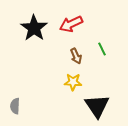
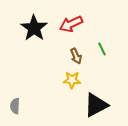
yellow star: moved 1 px left, 2 px up
black triangle: moved 1 px left, 1 px up; rotated 36 degrees clockwise
